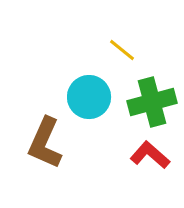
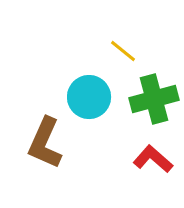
yellow line: moved 1 px right, 1 px down
green cross: moved 2 px right, 3 px up
red L-shape: moved 3 px right, 4 px down
